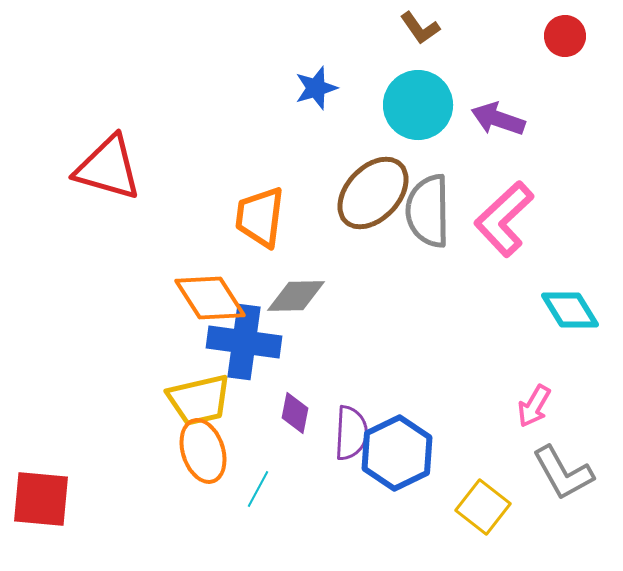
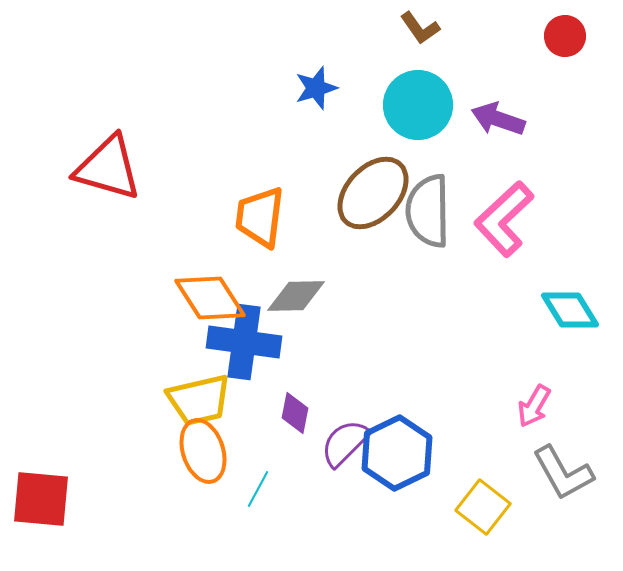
purple semicircle: moved 6 px left, 10 px down; rotated 138 degrees counterclockwise
